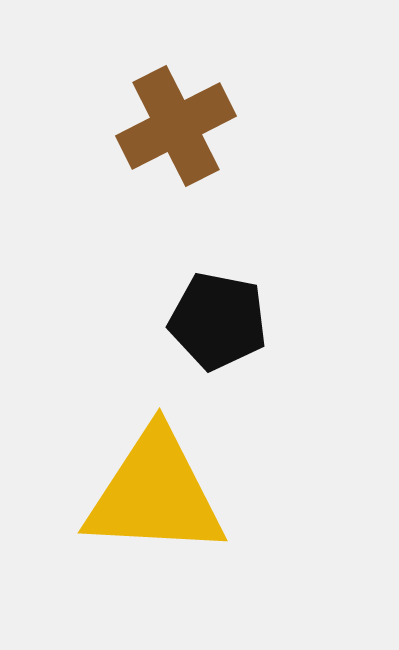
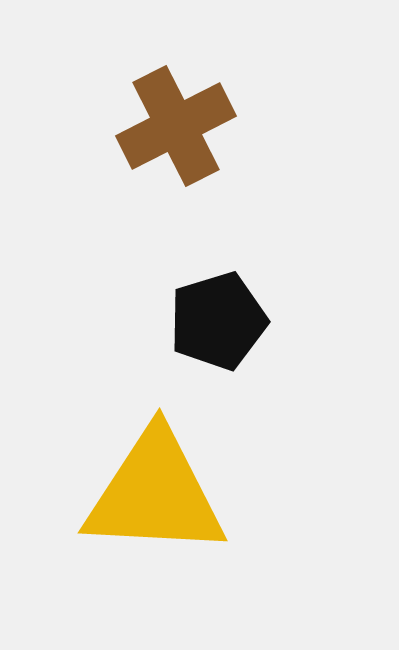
black pentagon: rotated 28 degrees counterclockwise
